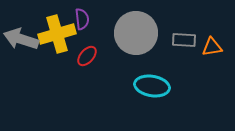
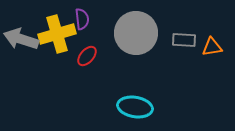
cyan ellipse: moved 17 px left, 21 px down
